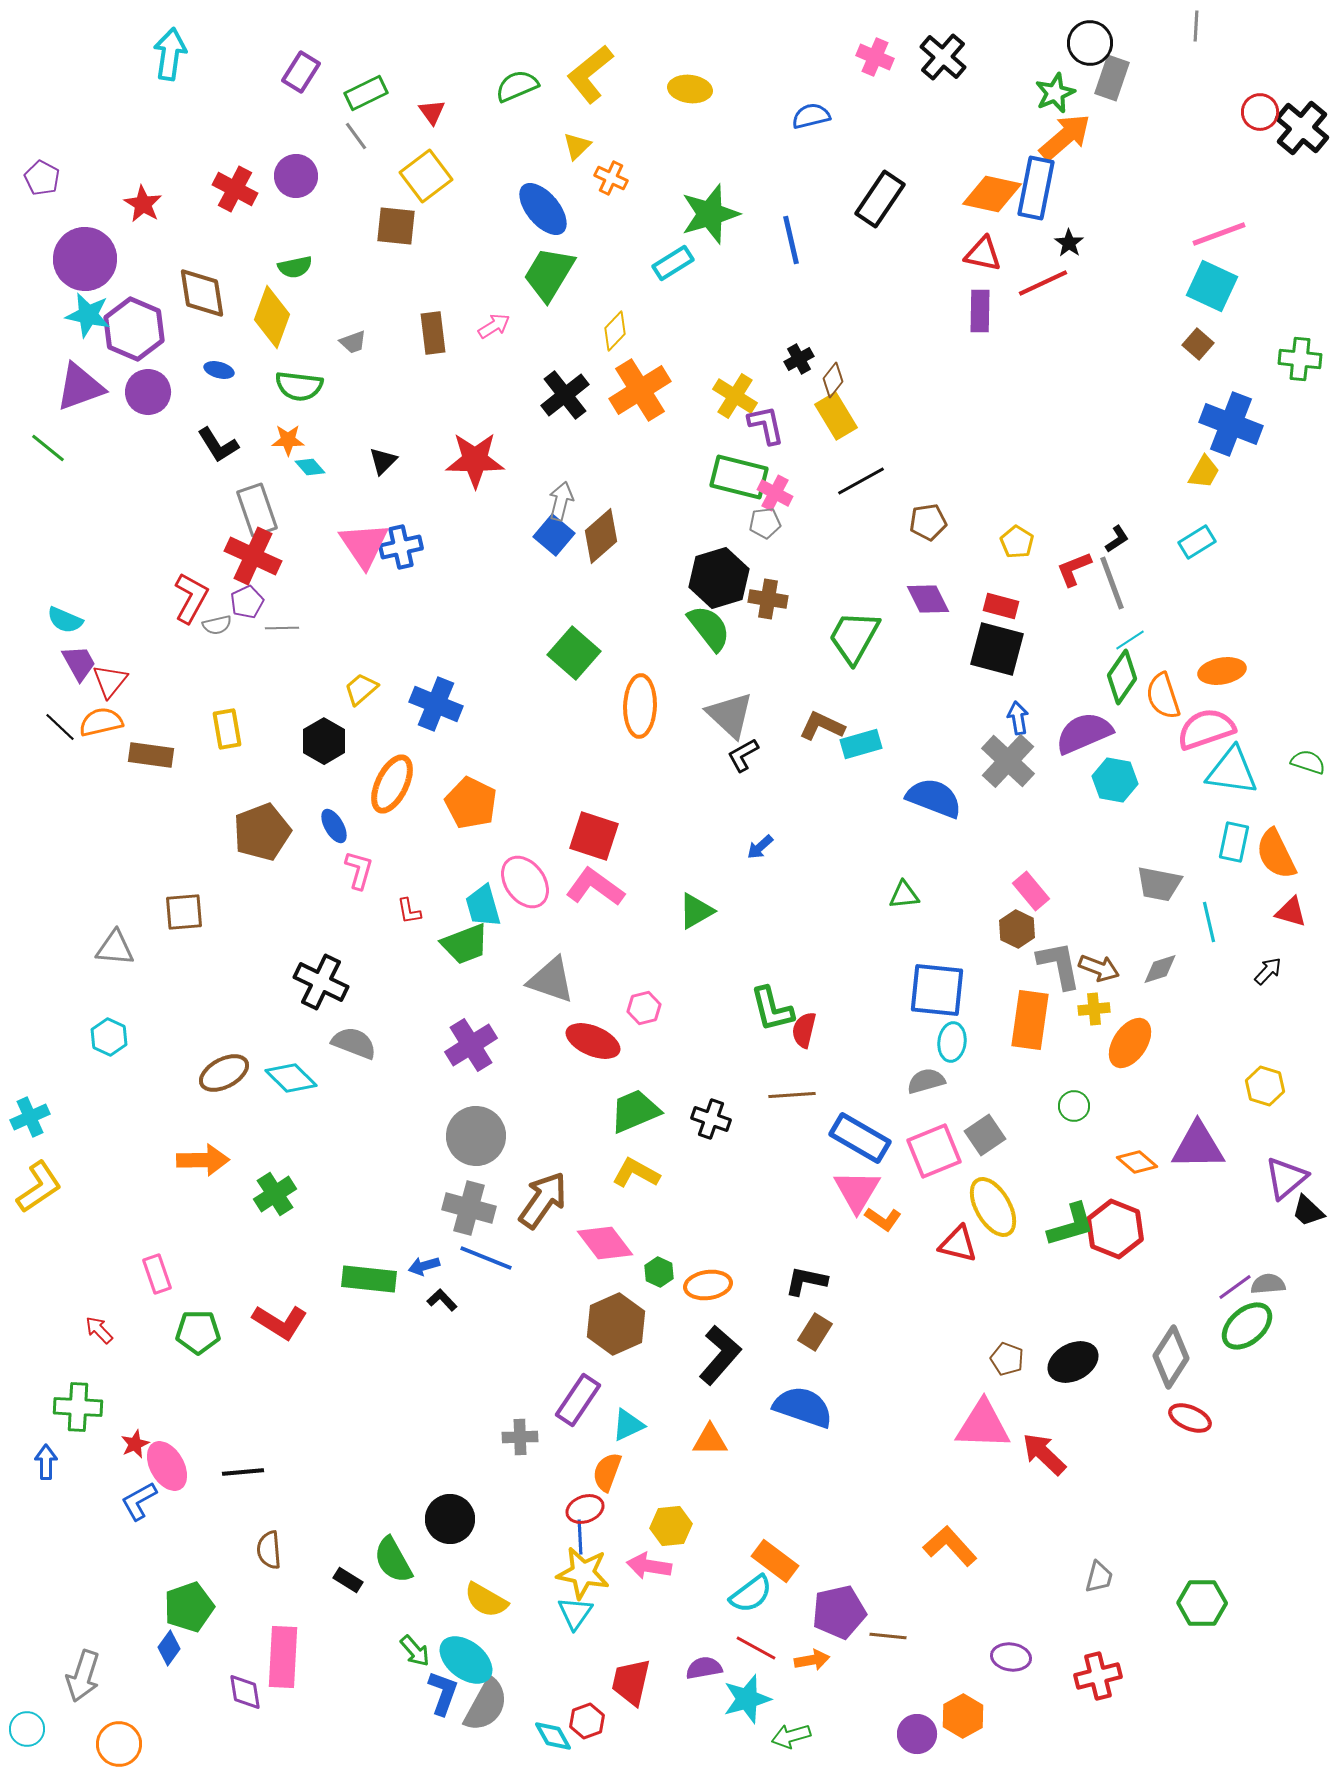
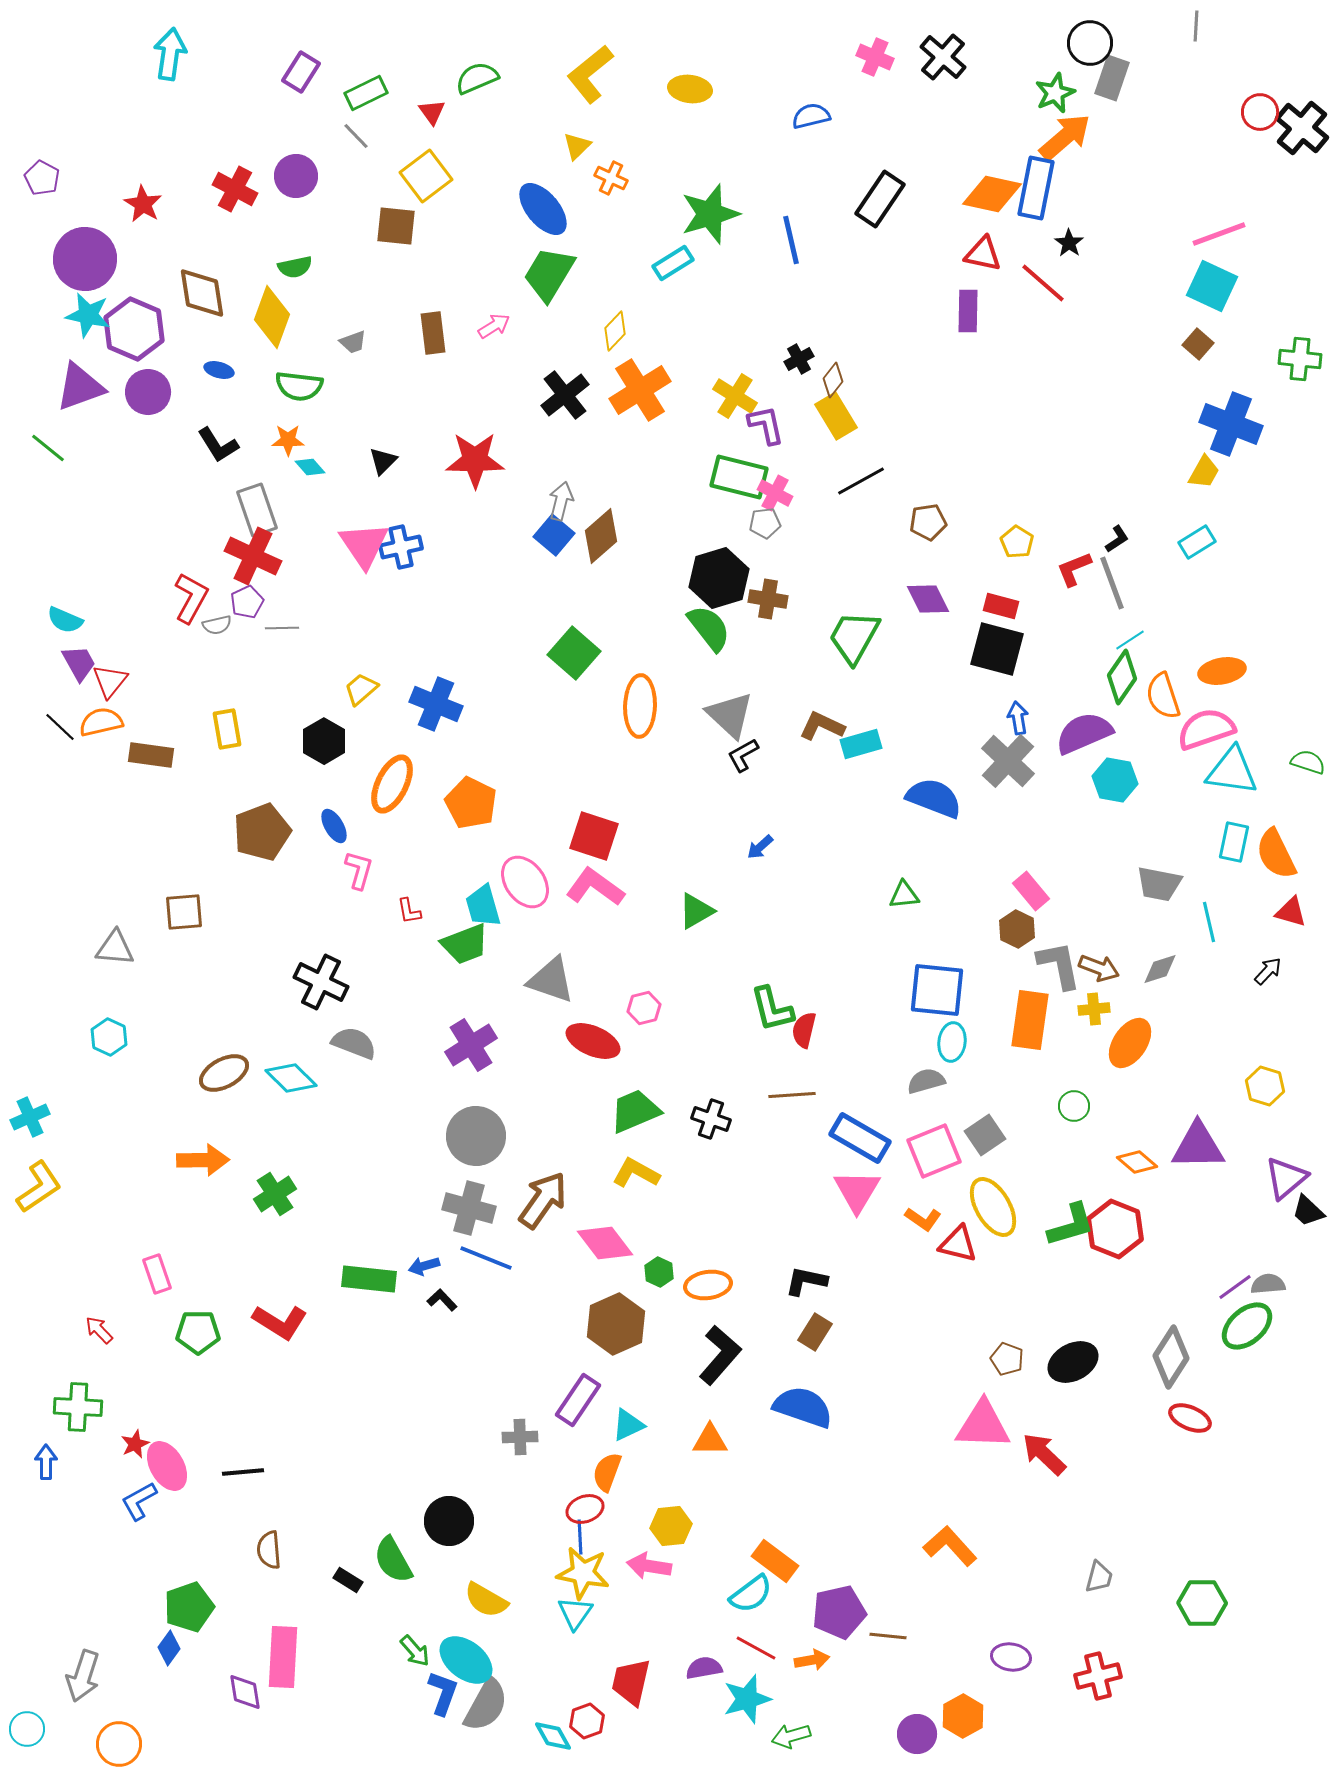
green semicircle at (517, 86): moved 40 px left, 8 px up
gray line at (356, 136): rotated 8 degrees counterclockwise
red line at (1043, 283): rotated 66 degrees clockwise
purple rectangle at (980, 311): moved 12 px left
orange L-shape at (883, 1219): moved 40 px right
black circle at (450, 1519): moved 1 px left, 2 px down
